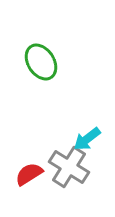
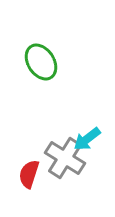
gray cross: moved 4 px left, 9 px up
red semicircle: rotated 40 degrees counterclockwise
